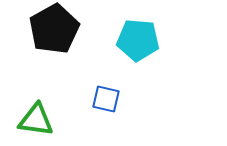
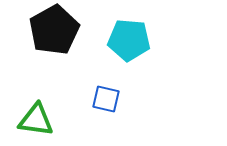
black pentagon: moved 1 px down
cyan pentagon: moved 9 px left
